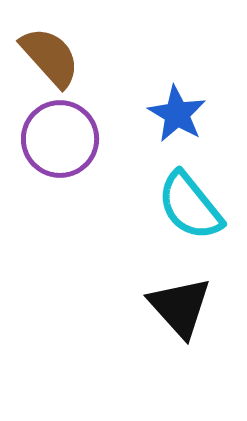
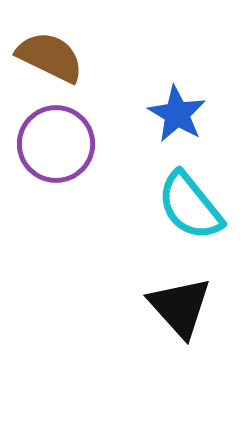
brown semicircle: rotated 22 degrees counterclockwise
purple circle: moved 4 px left, 5 px down
